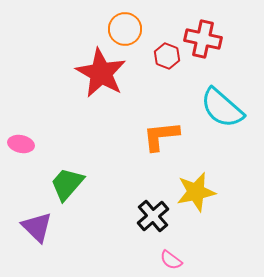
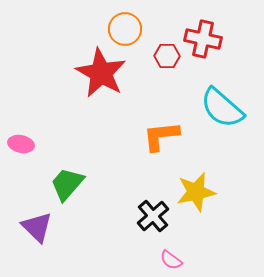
red hexagon: rotated 20 degrees counterclockwise
